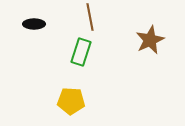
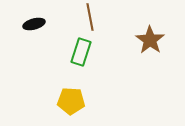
black ellipse: rotated 15 degrees counterclockwise
brown star: rotated 12 degrees counterclockwise
